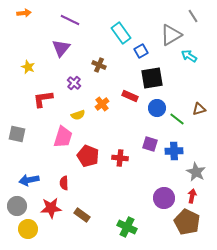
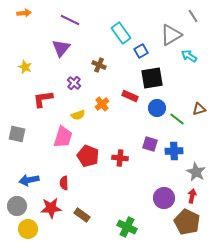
yellow star: moved 3 px left
